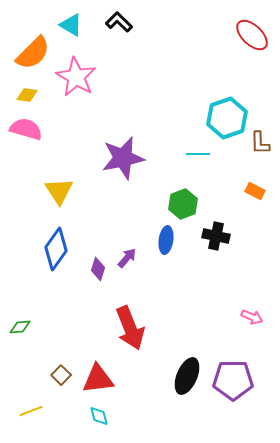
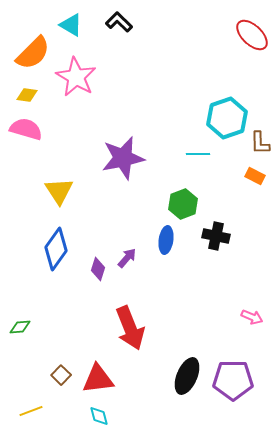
orange rectangle: moved 15 px up
